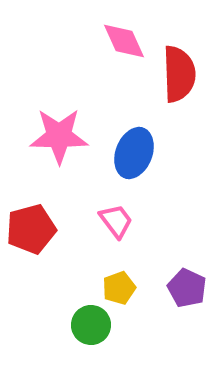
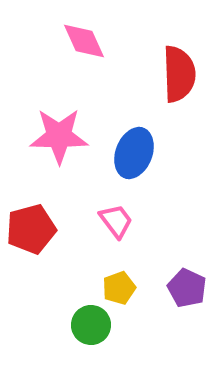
pink diamond: moved 40 px left
